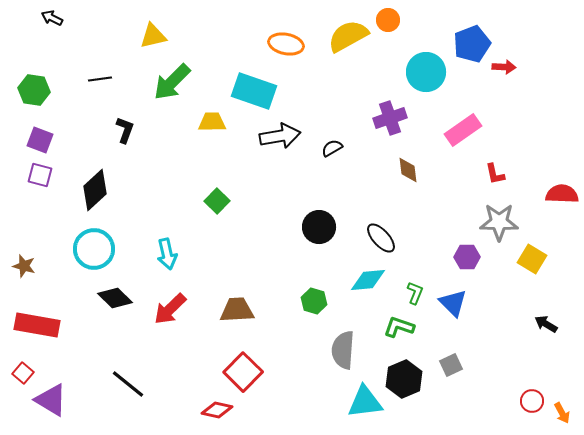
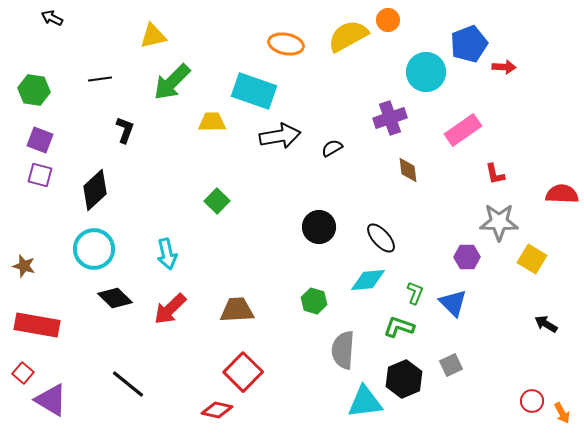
blue pentagon at (472, 44): moved 3 px left
